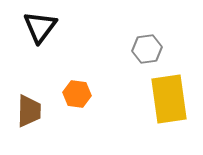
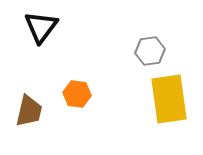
black triangle: moved 1 px right
gray hexagon: moved 3 px right, 2 px down
brown trapezoid: rotated 12 degrees clockwise
